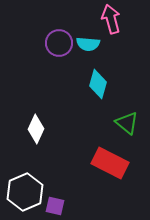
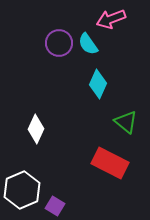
pink arrow: rotated 96 degrees counterclockwise
cyan semicircle: rotated 50 degrees clockwise
cyan diamond: rotated 8 degrees clockwise
green triangle: moved 1 px left, 1 px up
white hexagon: moved 3 px left, 2 px up
purple square: rotated 18 degrees clockwise
